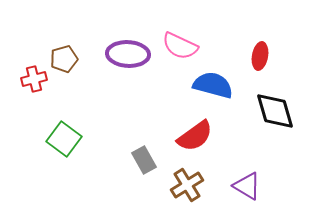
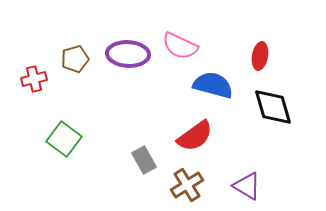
brown pentagon: moved 11 px right
black diamond: moved 2 px left, 4 px up
